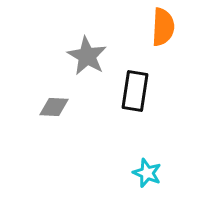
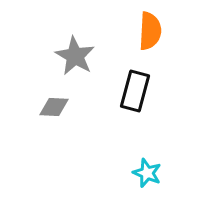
orange semicircle: moved 13 px left, 4 px down
gray star: moved 12 px left
black rectangle: rotated 6 degrees clockwise
